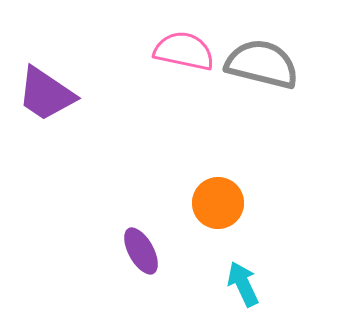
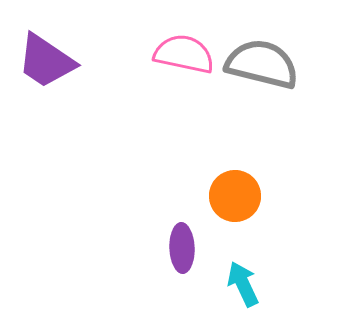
pink semicircle: moved 3 px down
purple trapezoid: moved 33 px up
orange circle: moved 17 px right, 7 px up
purple ellipse: moved 41 px right, 3 px up; rotated 27 degrees clockwise
